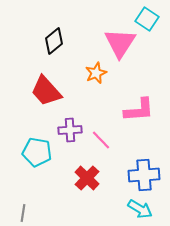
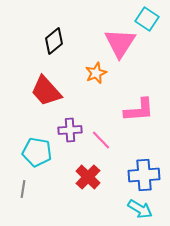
red cross: moved 1 px right, 1 px up
gray line: moved 24 px up
